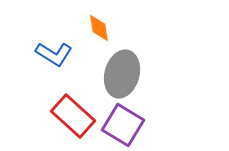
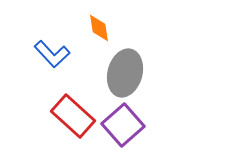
blue L-shape: moved 2 px left; rotated 15 degrees clockwise
gray ellipse: moved 3 px right, 1 px up
purple square: rotated 18 degrees clockwise
